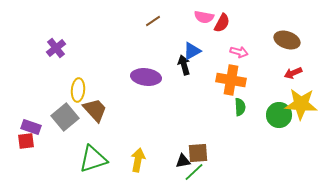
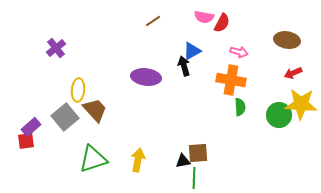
brown ellipse: rotated 10 degrees counterclockwise
black arrow: moved 1 px down
purple rectangle: rotated 60 degrees counterclockwise
green line: moved 6 px down; rotated 45 degrees counterclockwise
